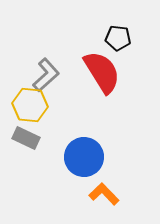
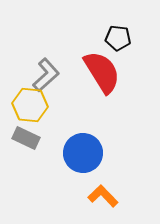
blue circle: moved 1 px left, 4 px up
orange L-shape: moved 1 px left, 2 px down
